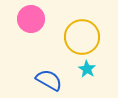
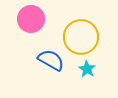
yellow circle: moved 1 px left
blue semicircle: moved 2 px right, 20 px up
